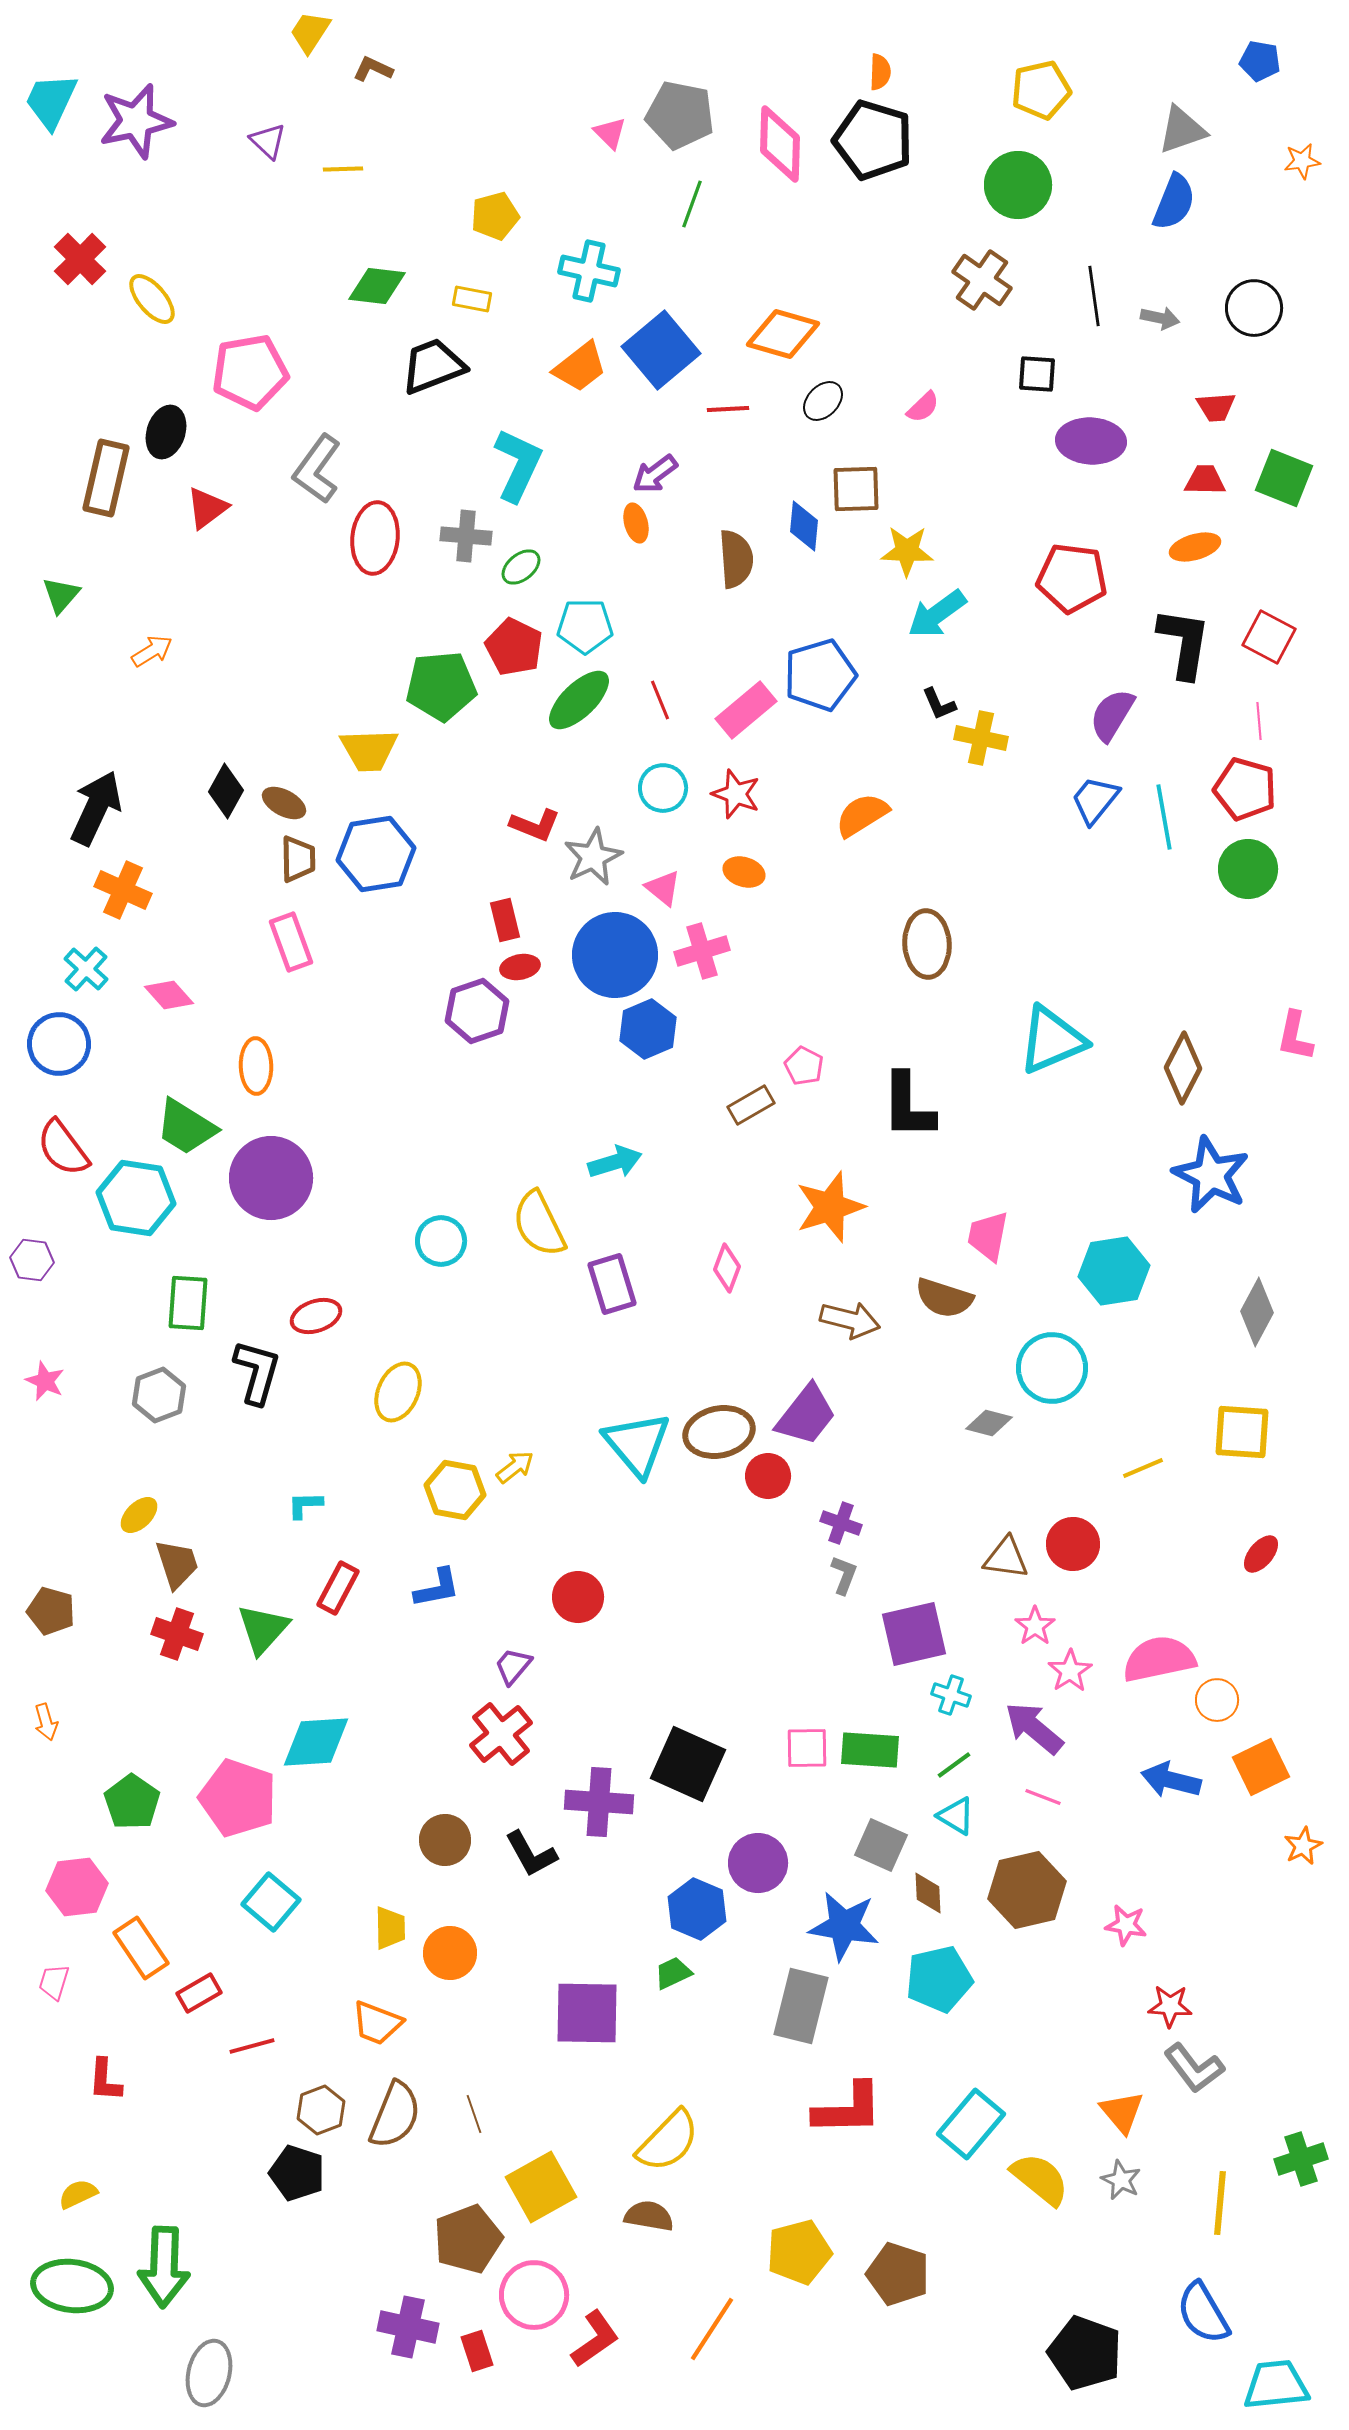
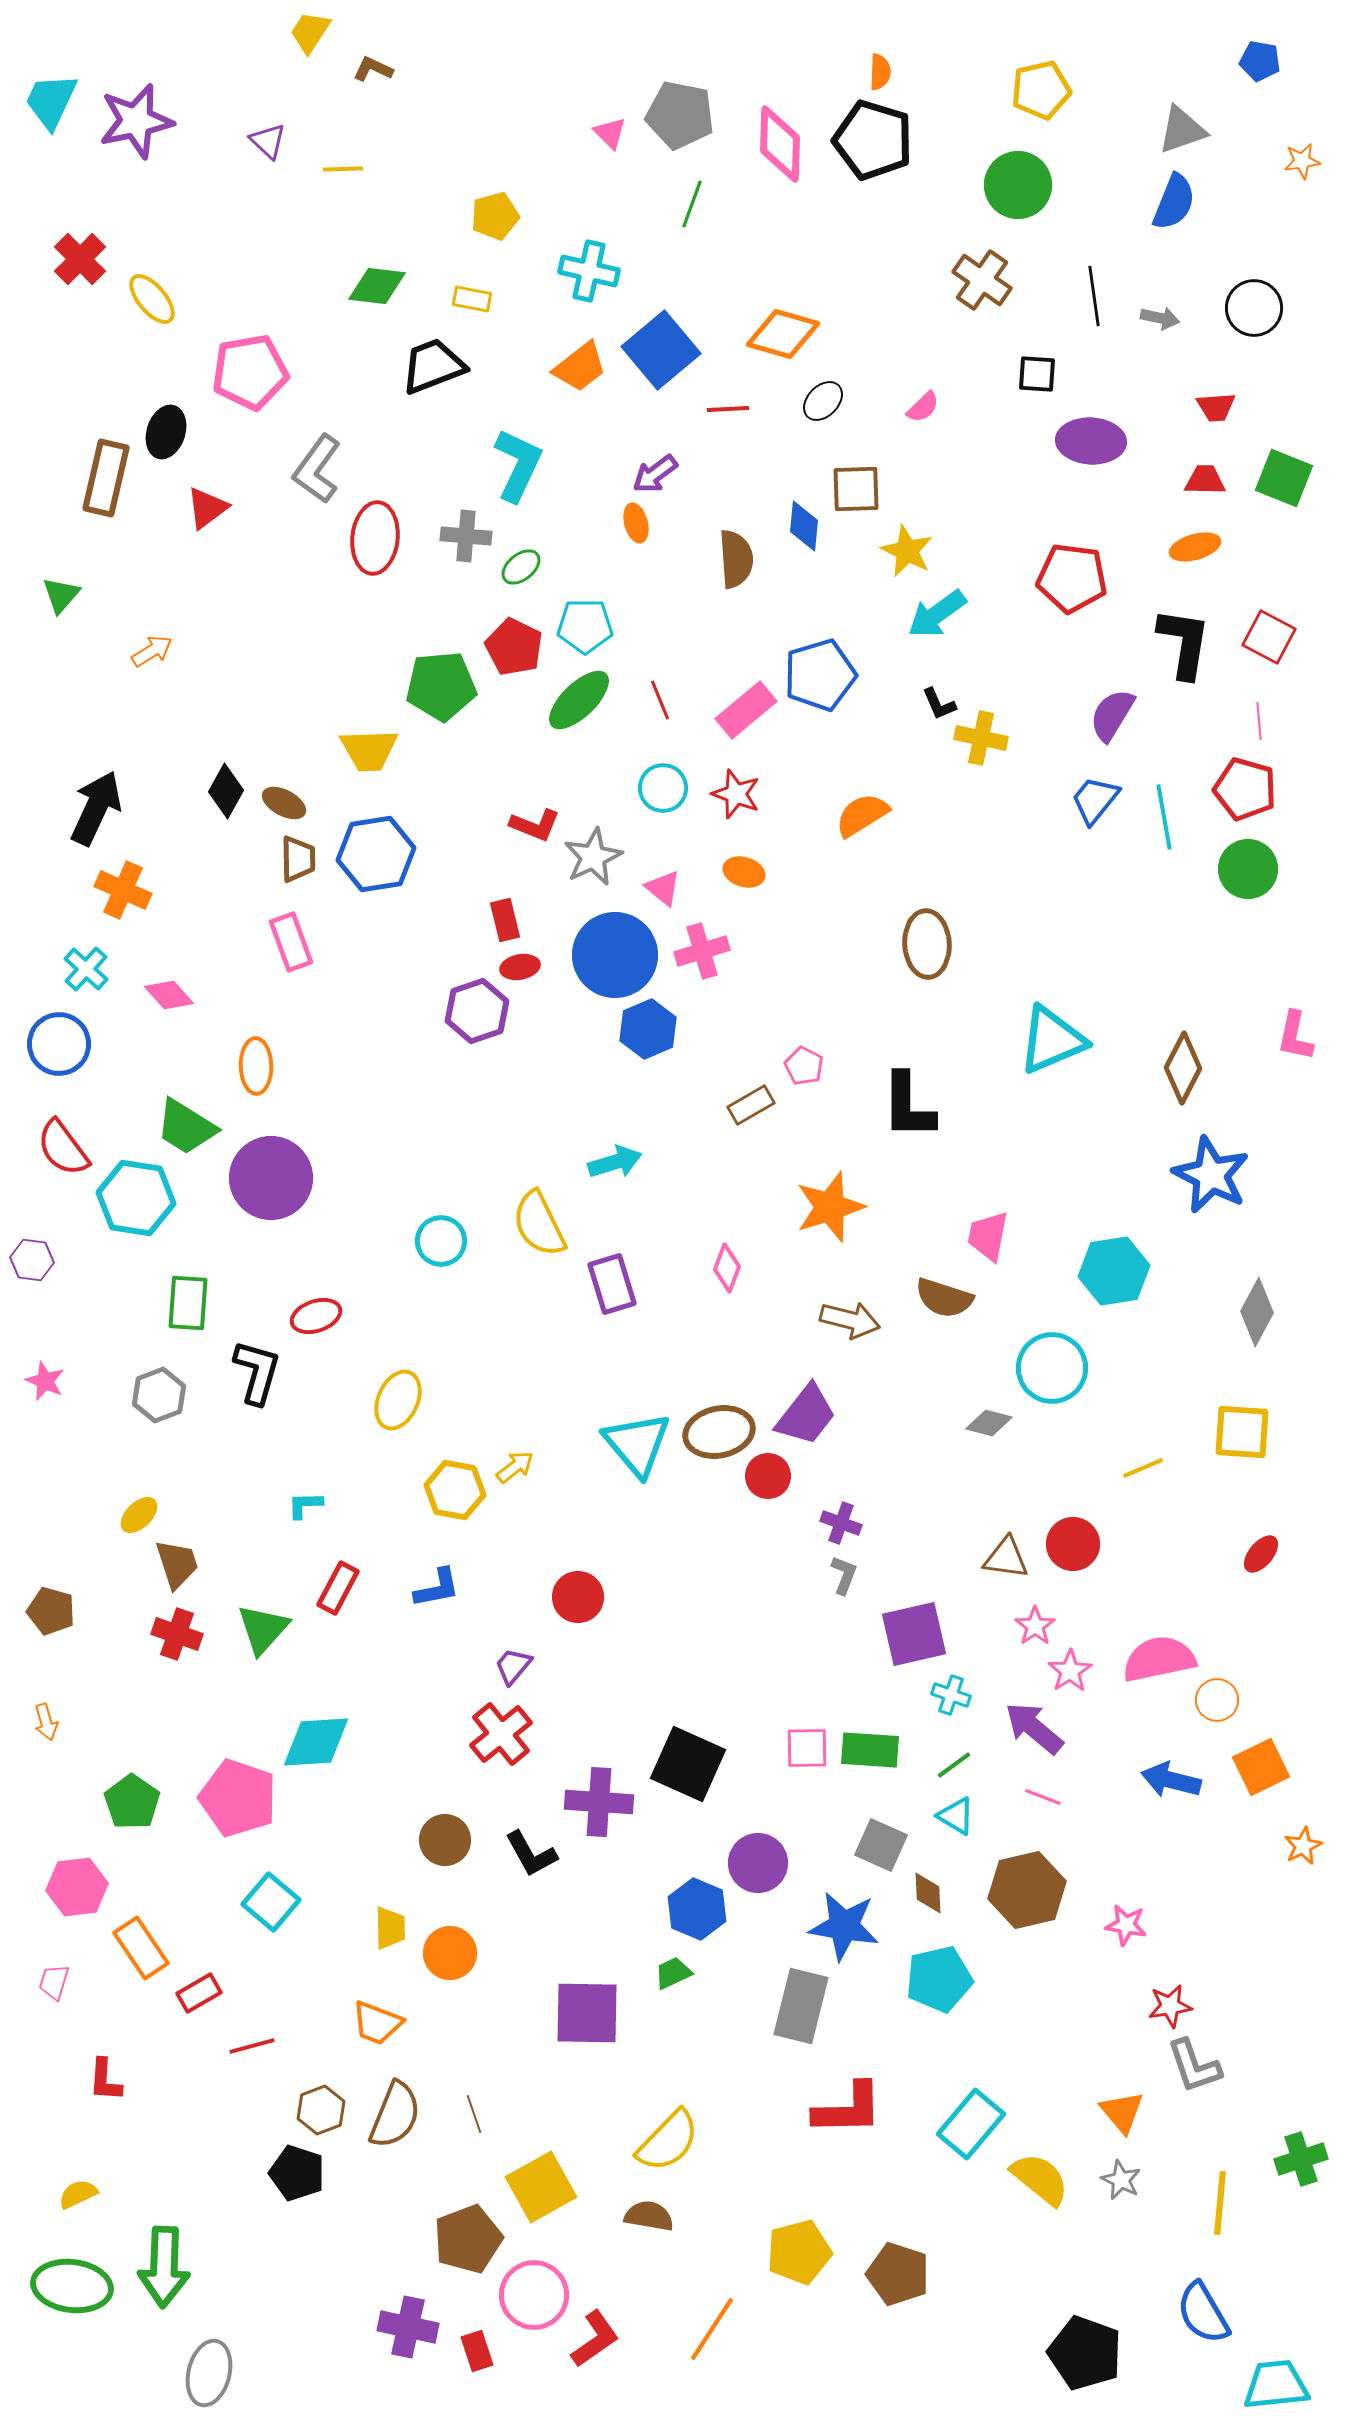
yellow star at (907, 551): rotated 24 degrees clockwise
yellow ellipse at (398, 1392): moved 8 px down
red star at (1170, 2006): rotated 12 degrees counterclockwise
gray L-shape at (1194, 2068): moved 2 px up; rotated 18 degrees clockwise
